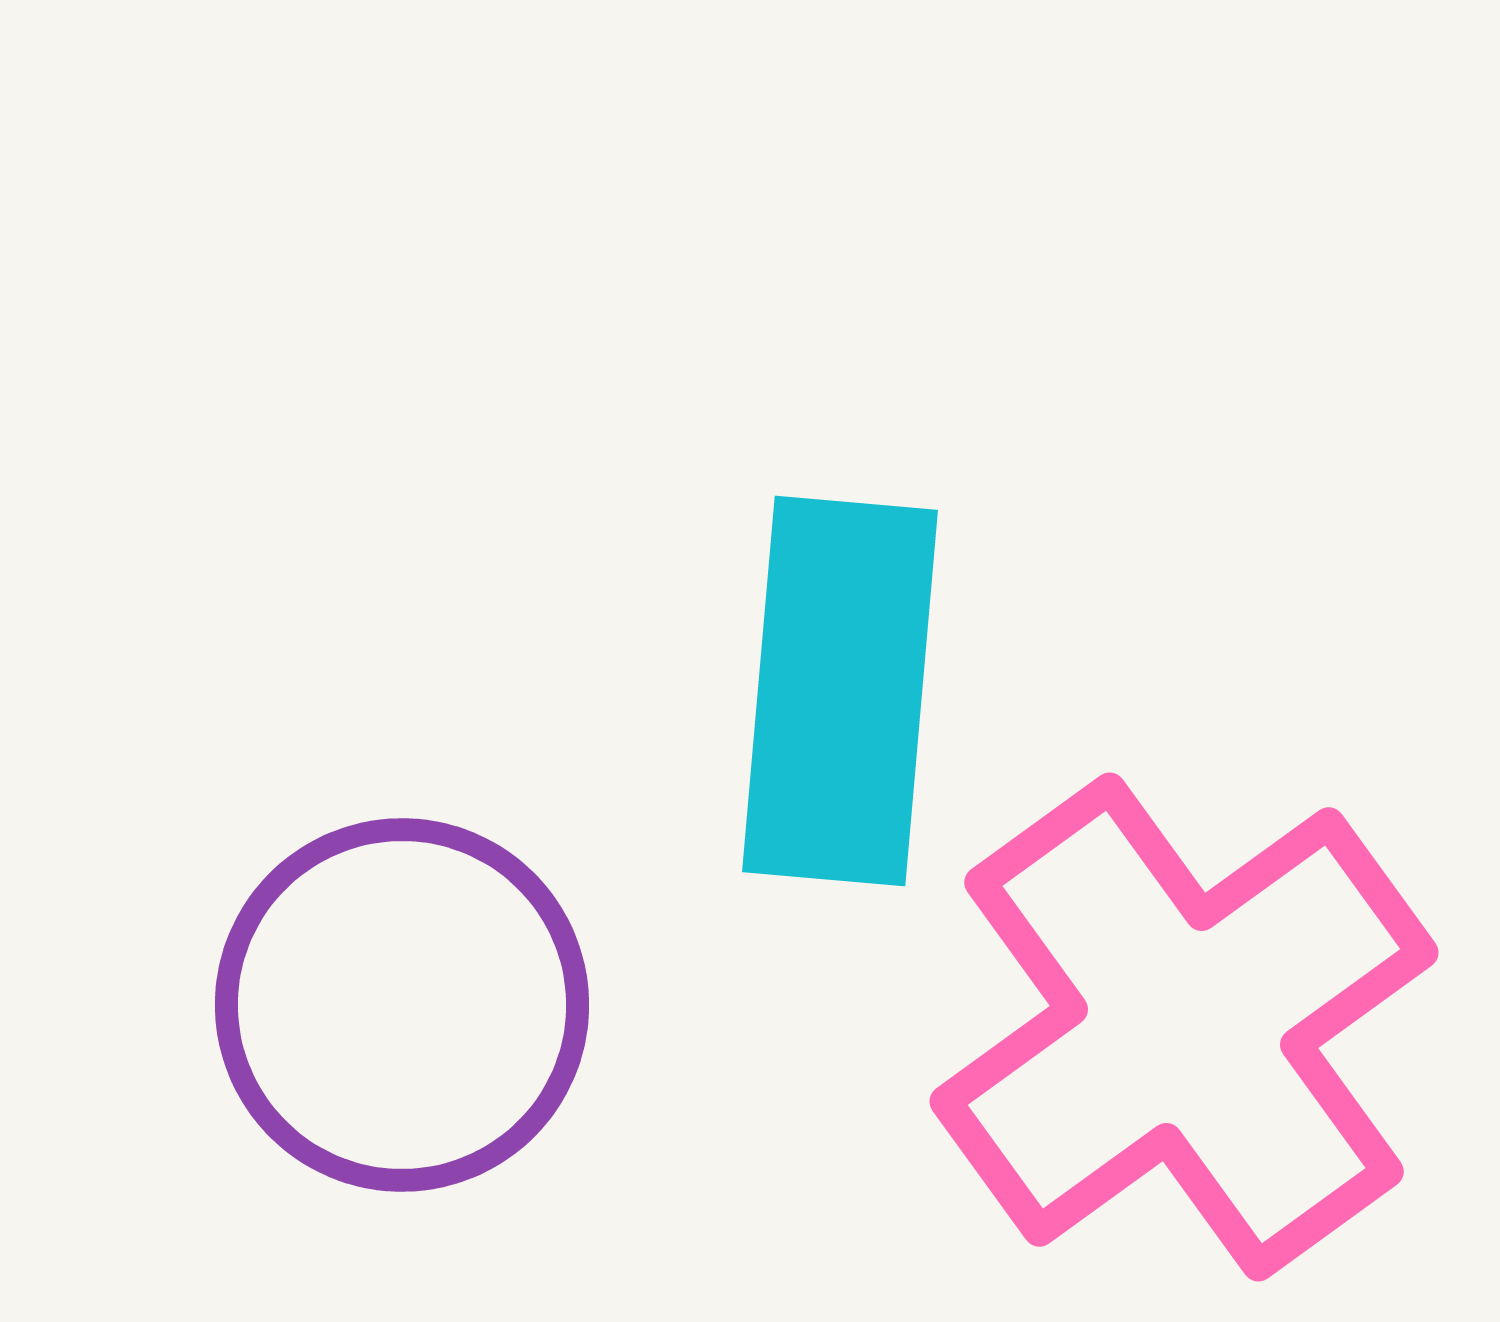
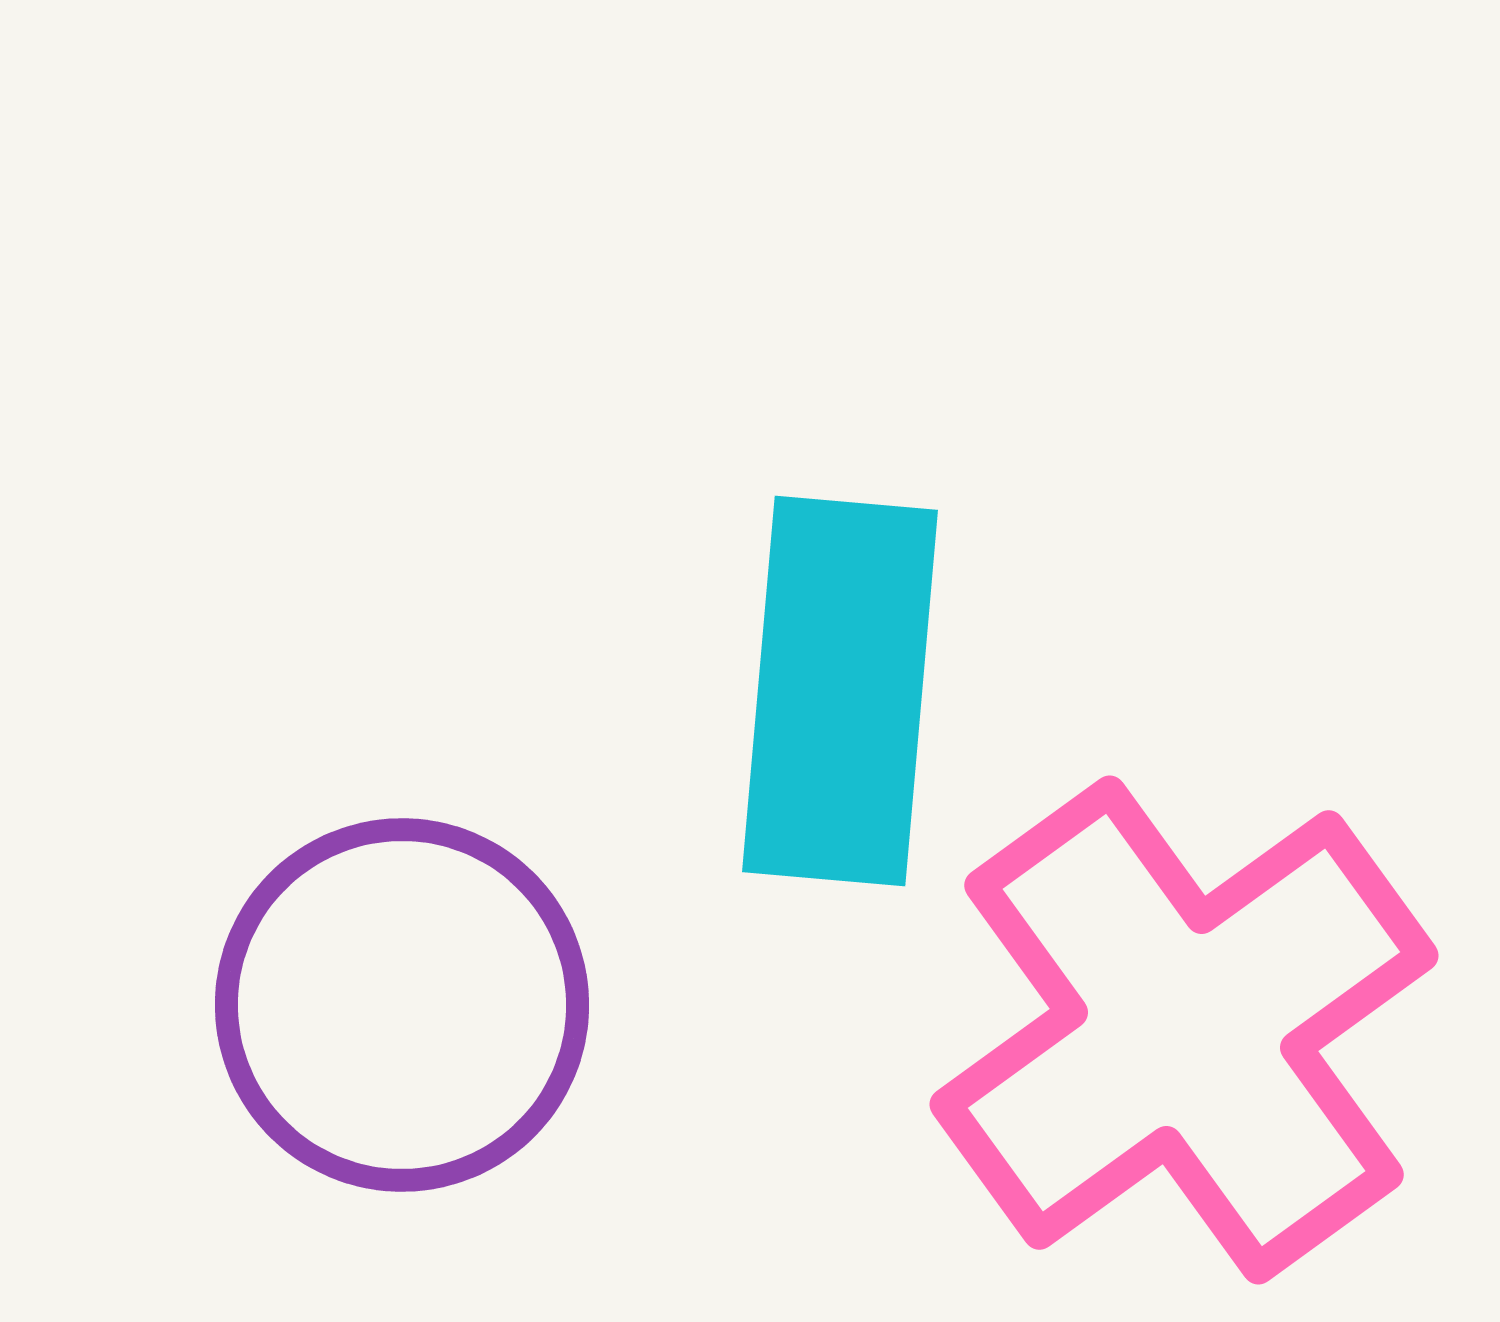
pink cross: moved 3 px down
